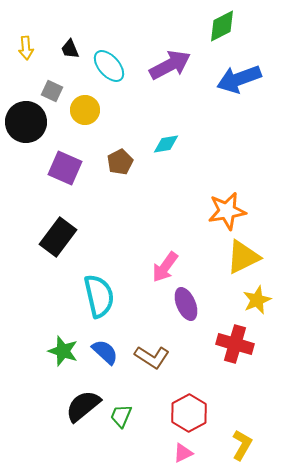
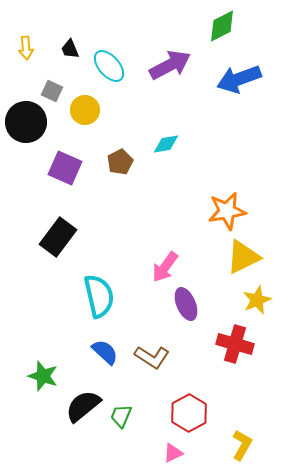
green star: moved 20 px left, 25 px down
pink triangle: moved 10 px left
